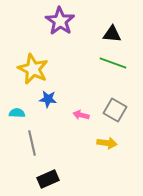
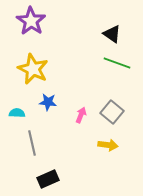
purple star: moved 29 px left
black triangle: rotated 30 degrees clockwise
green line: moved 4 px right
blue star: moved 3 px down
gray square: moved 3 px left, 2 px down; rotated 10 degrees clockwise
pink arrow: rotated 98 degrees clockwise
yellow arrow: moved 1 px right, 2 px down
